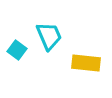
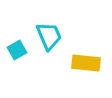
cyan square: rotated 24 degrees clockwise
